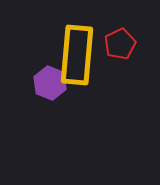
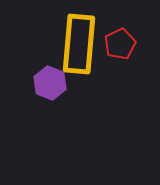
yellow rectangle: moved 2 px right, 11 px up
